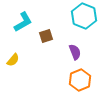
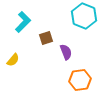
cyan L-shape: rotated 15 degrees counterclockwise
brown square: moved 2 px down
purple semicircle: moved 9 px left
orange hexagon: rotated 15 degrees clockwise
